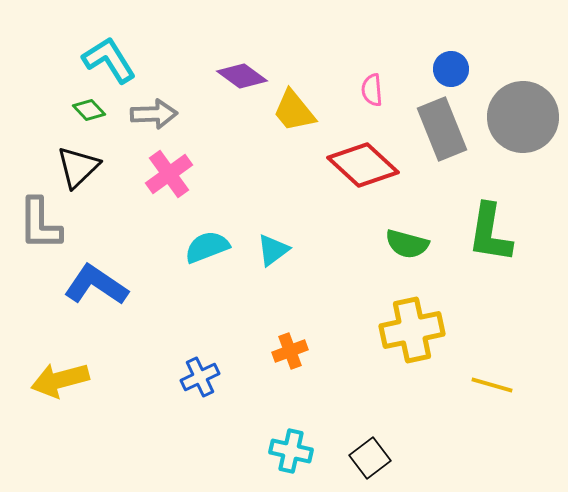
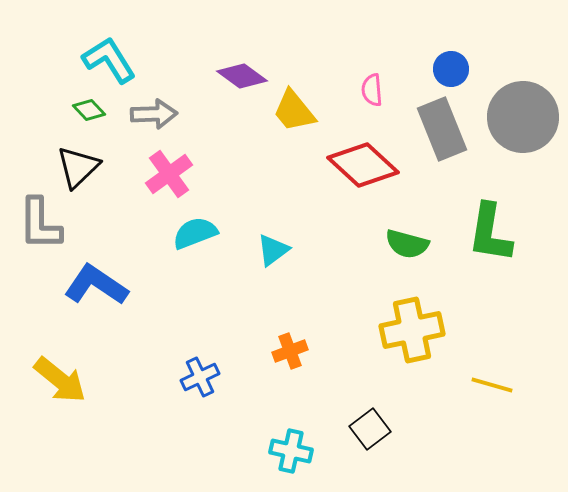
cyan semicircle: moved 12 px left, 14 px up
yellow arrow: rotated 126 degrees counterclockwise
black square: moved 29 px up
